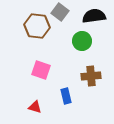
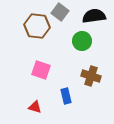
brown cross: rotated 24 degrees clockwise
